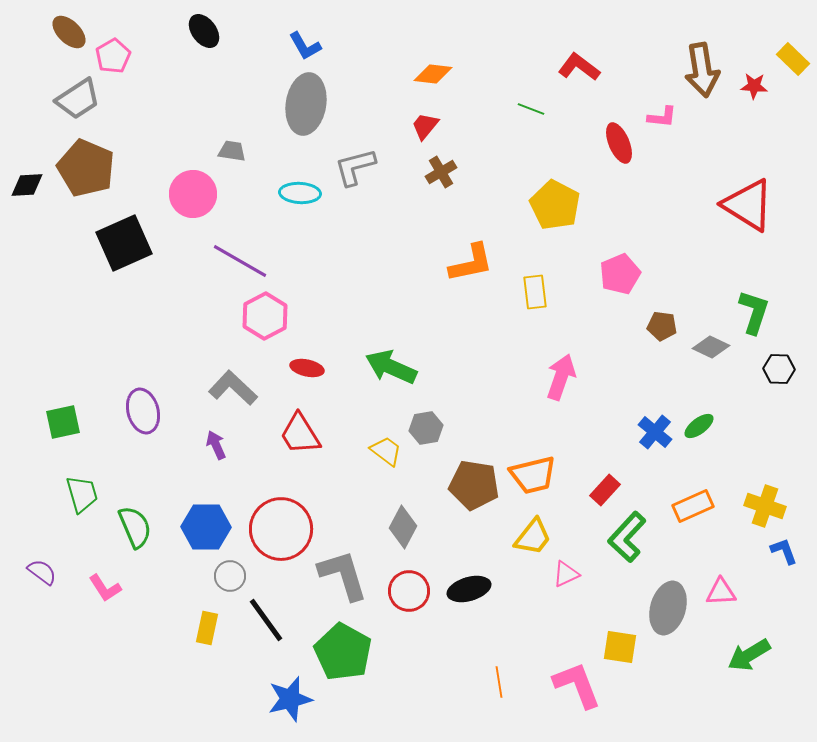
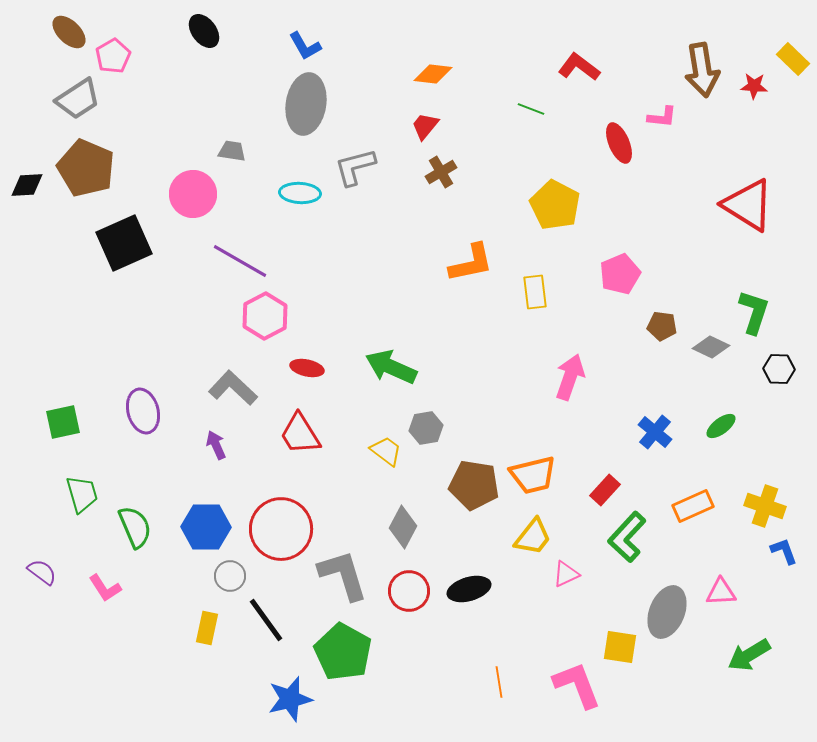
pink arrow at (561, 377): moved 9 px right
green ellipse at (699, 426): moved 22 px right
gray ellipse at (668, 608): moved 1 px left, 4 px down; rotated 6 degrees clockwise
